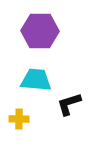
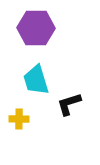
purple hexagon: moved 4 px left, 3 px up
cyan trapezoid: rotated 112 degrees counterclockwise
